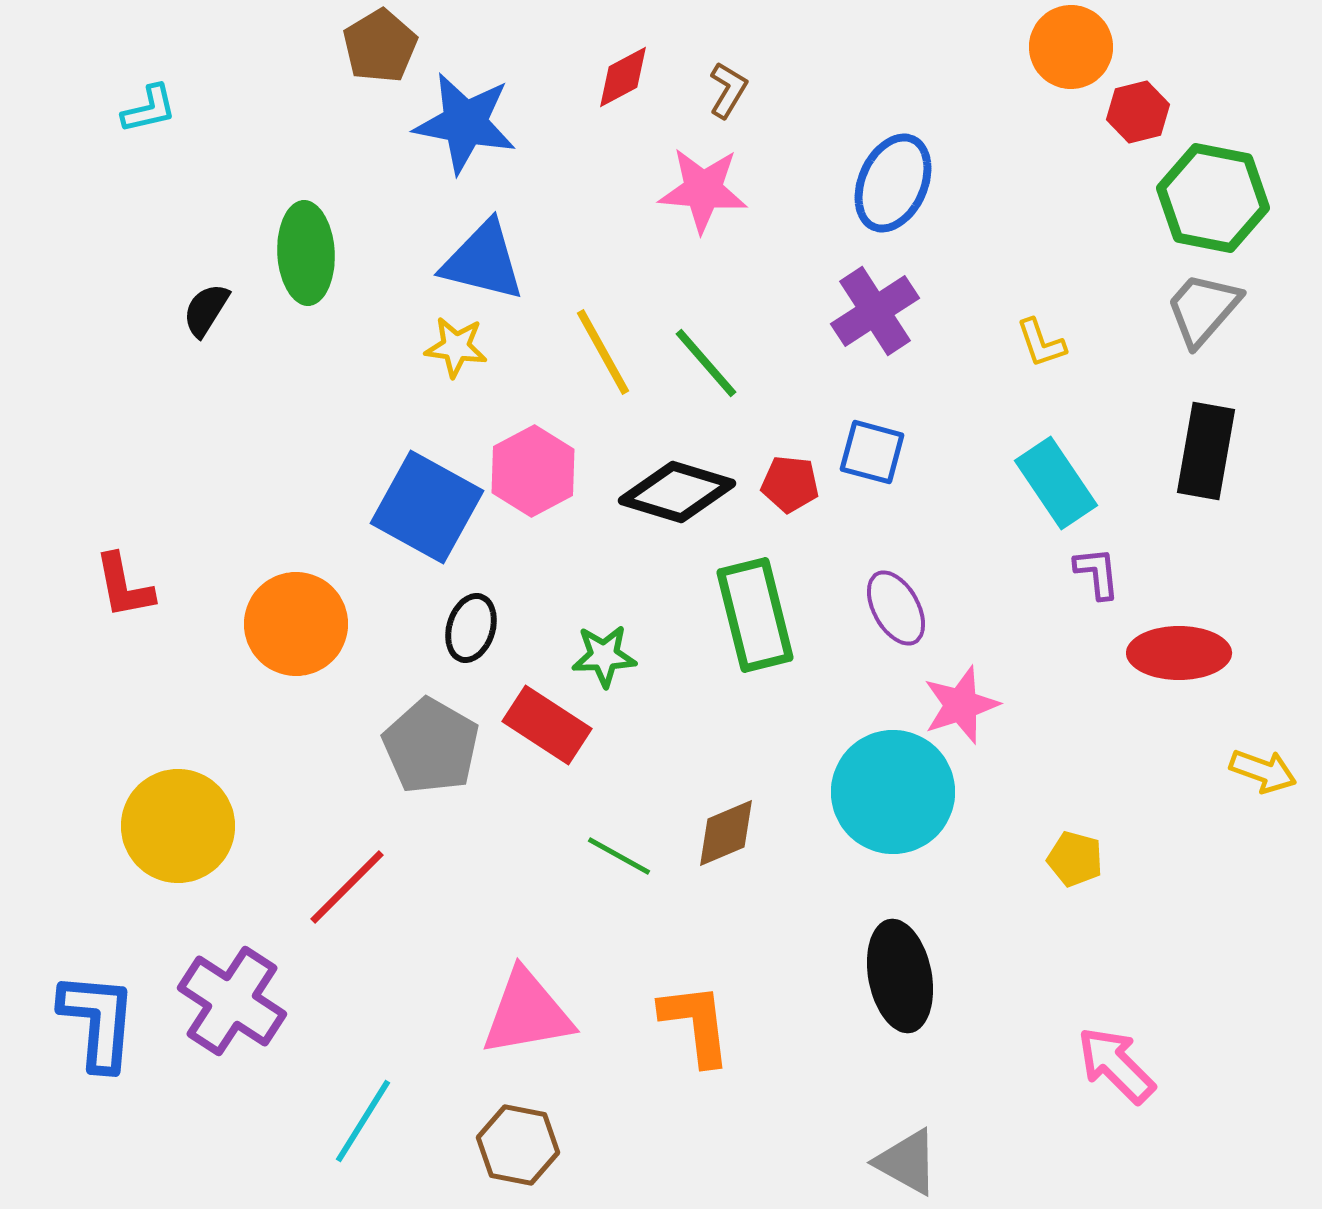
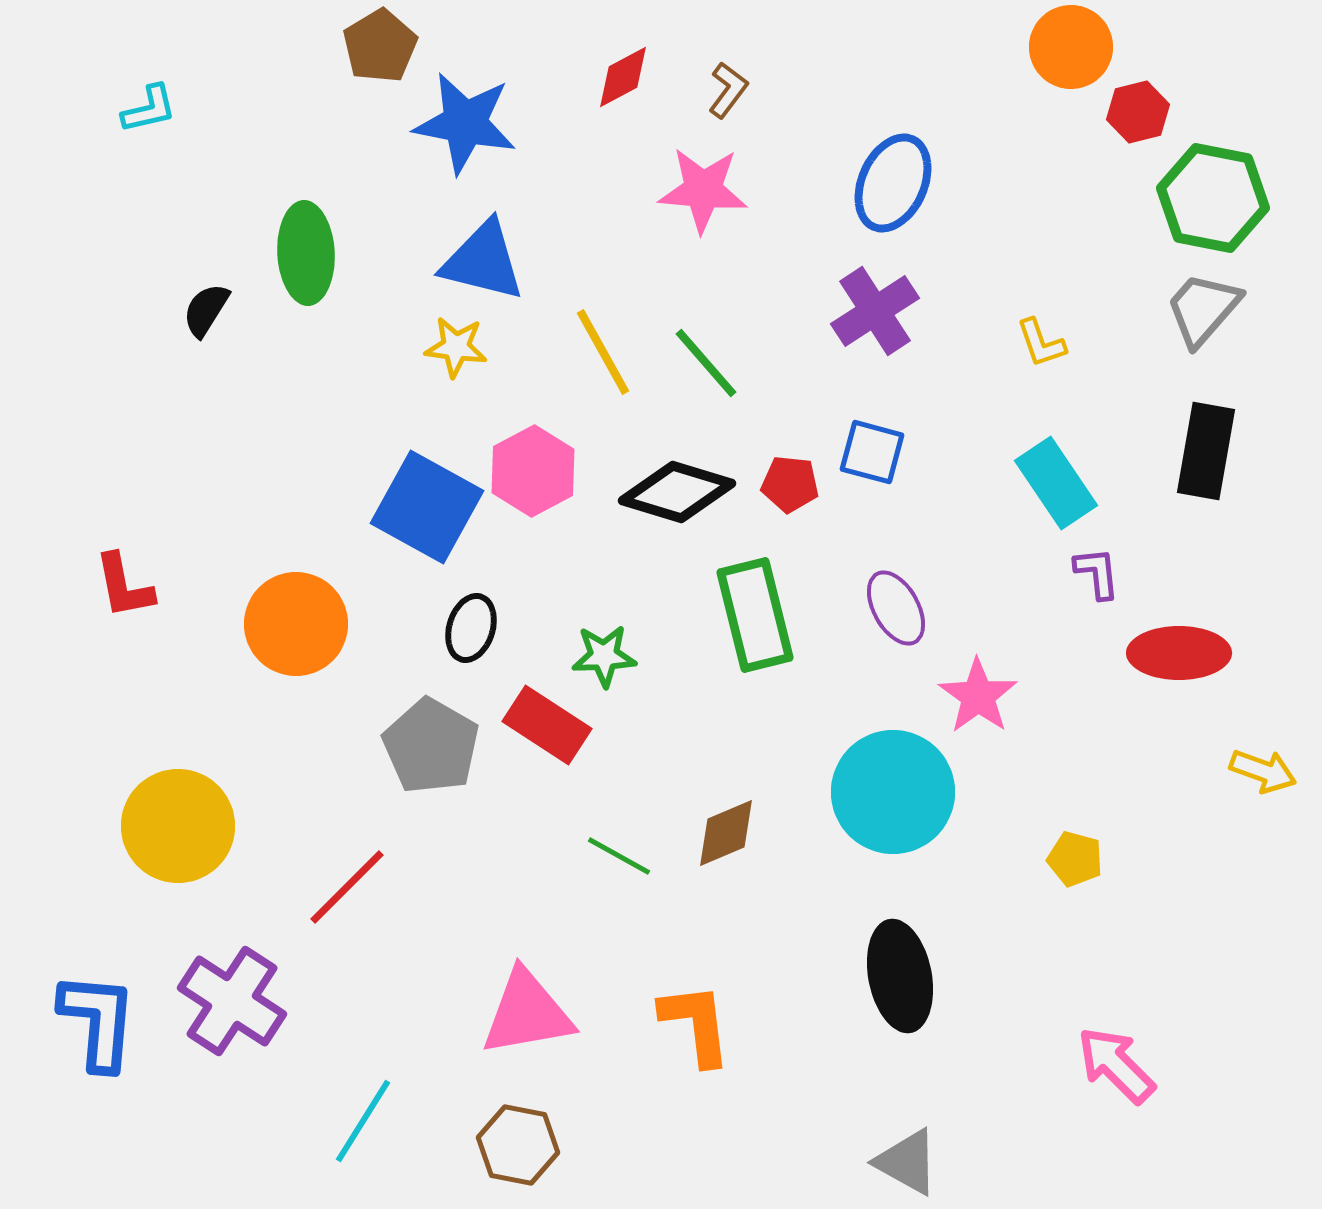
brown L-shape at (728, 90): rotated 6 degrees clockwise
pink star at (961, 705): moved 17 px right, 9 px up; rotated 18 degrees counterclockwise
